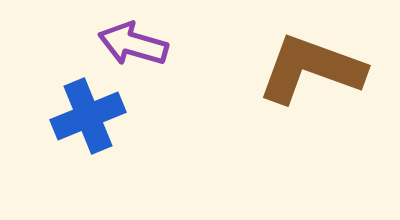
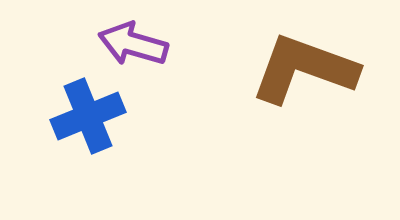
brown L-shape: moved 7 px left
